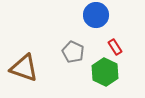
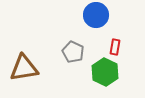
red rectangle: rotated 42 degrees clockwise
brown triangle: rotated 28 degrees counterclockwise
